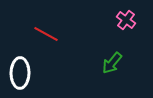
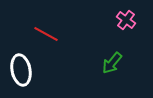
white ellipse: moved 1 px right, 3 px up; rotated 12 degrees counterclockwise
